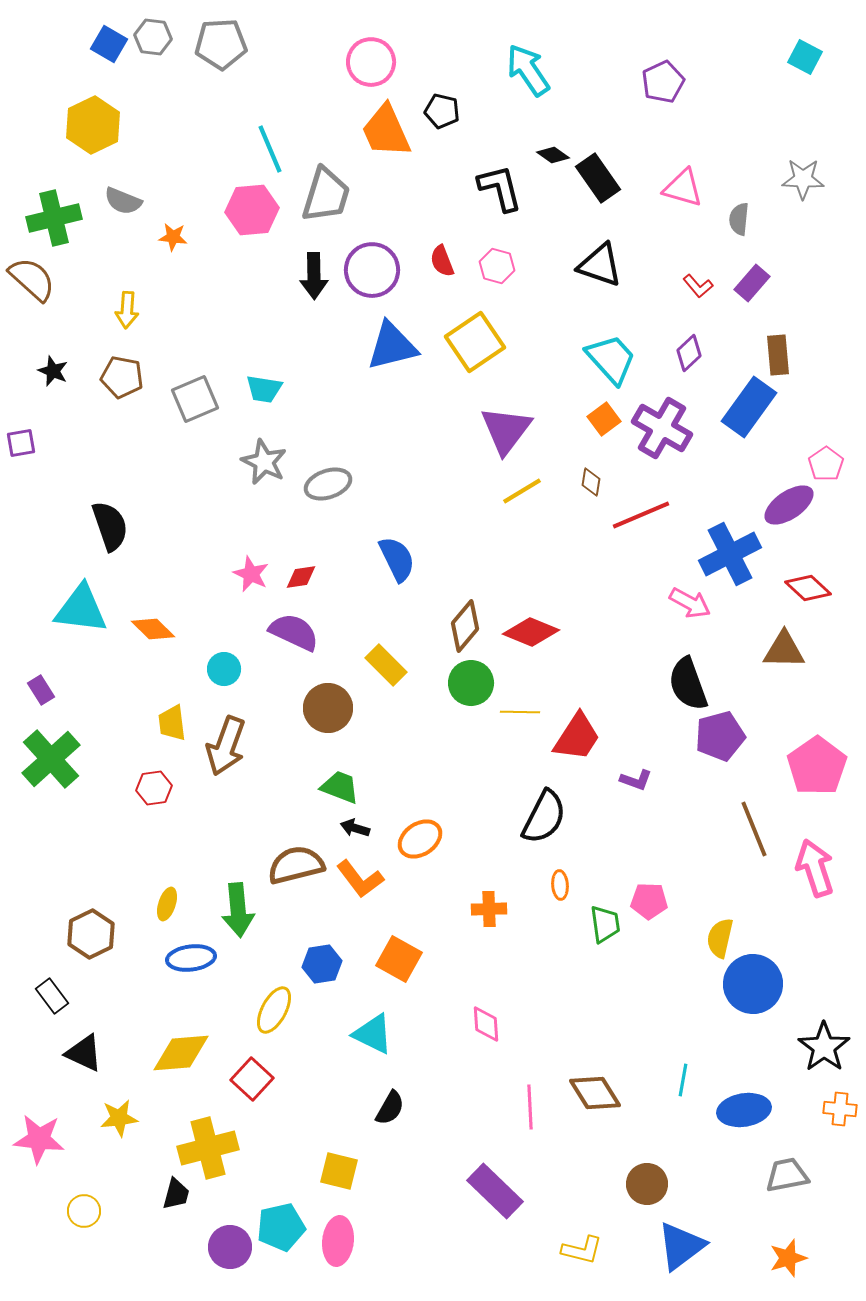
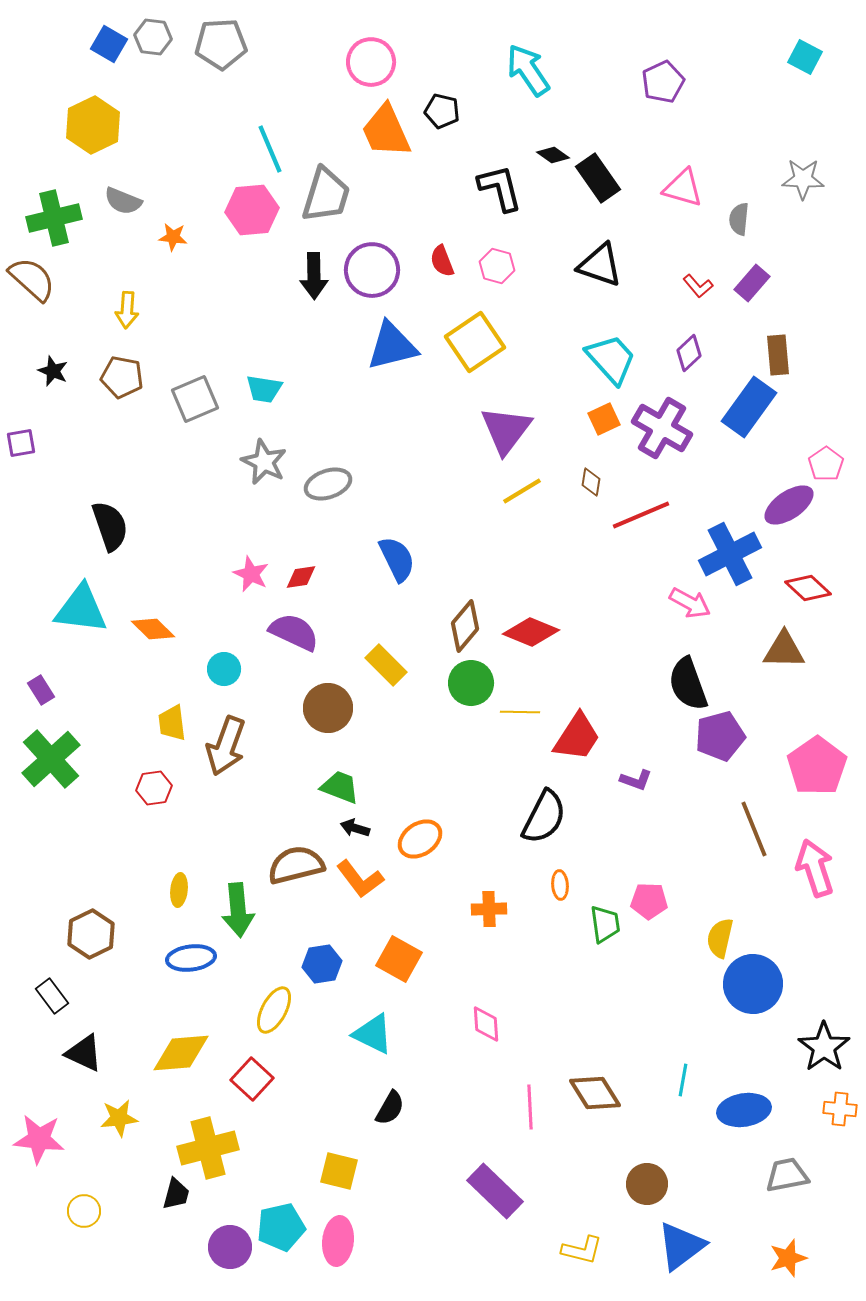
orange square at (604, 419): rotated 12 degrees clockwise
yellow ellipse at (167, 904): moved 12 px right, 14 px up; rotated 12 degrees counterclockwise
